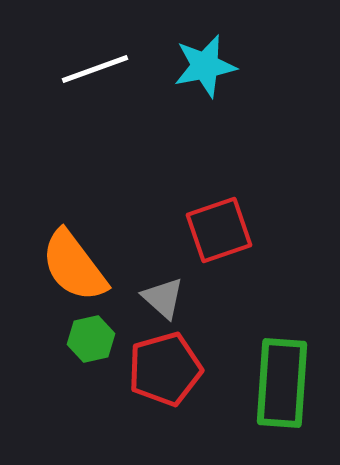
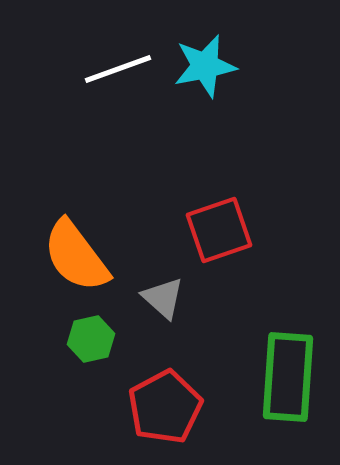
white line: moved 23 px right
orange semicircle: moved 2 px right, 10 px up
red pentagon: moved 38 px down; rotated 12 degrees counterclockwise
green rectangle: moved 6 px right, 6 px up
